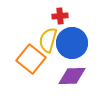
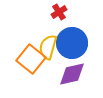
red cross: moved 1 px left, 4 px up; rotated 28 degrees counterclockwise
yellow semicircle: moved 7 px down
purple diamond: moved 2 px up; rotated 12 degrees counterclockwise
